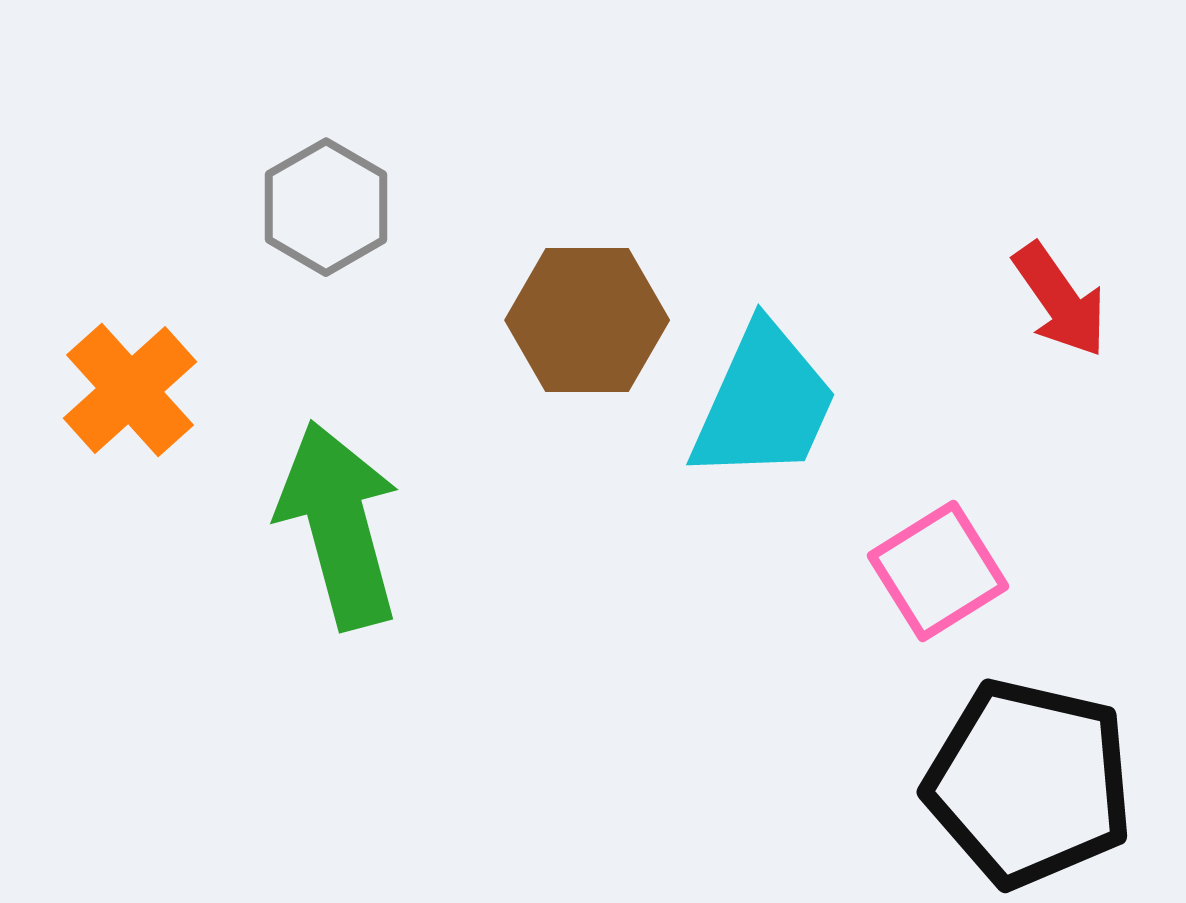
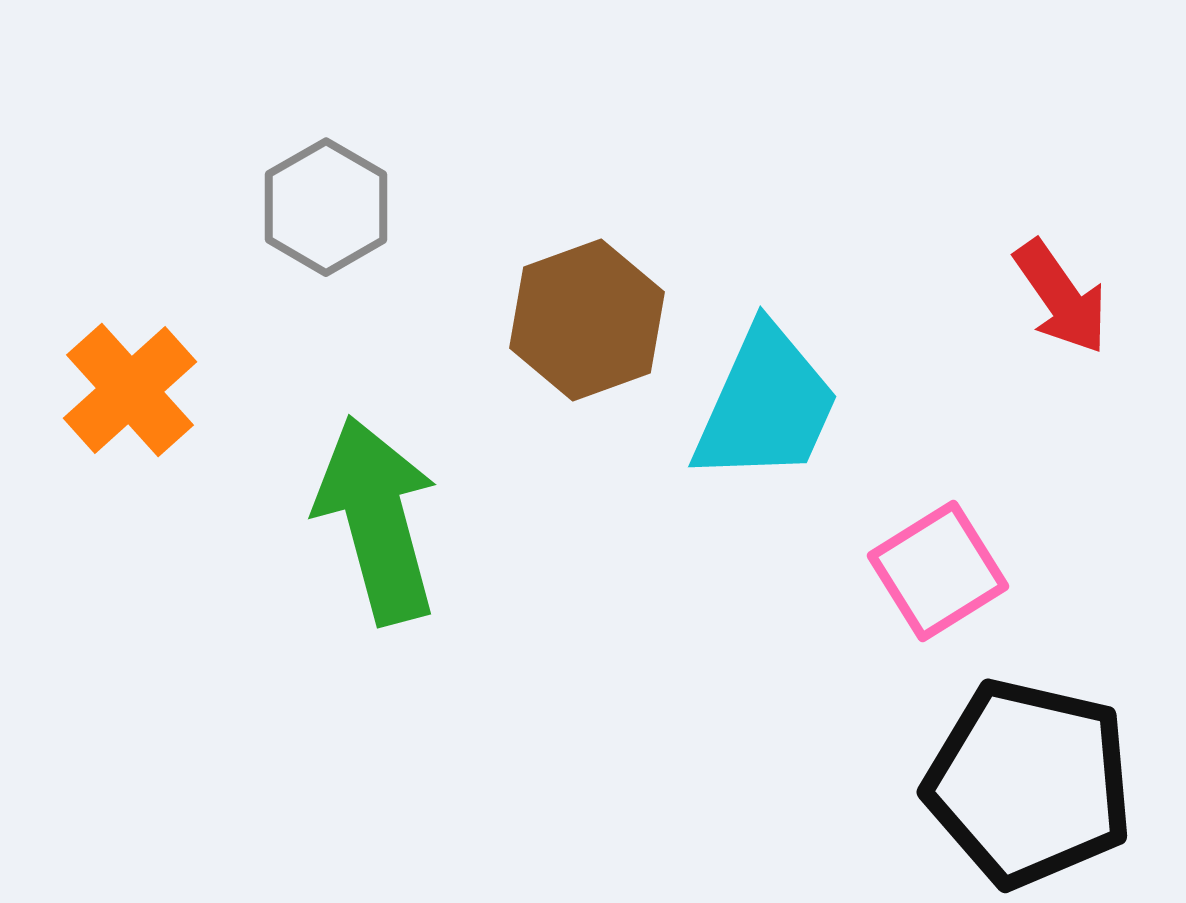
red arrow: moved 1 px right, 3 px up
brown hexagon: rotated 20 degrees counterclockwise
cyan trapezoid: moved 2 px right, 2 px down
green arrow: moved 38 px right, 5 px up
